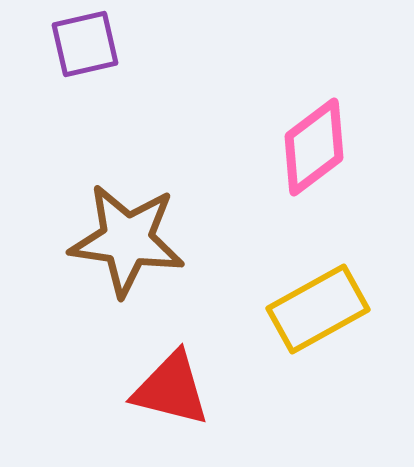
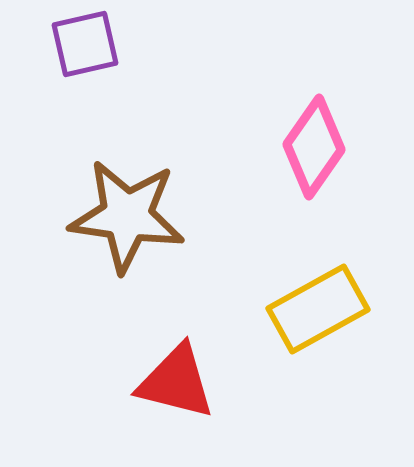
pink diamond: rotated 18 degrees counterclockwise
brown star: moved 24 px up
red triangle: moved 5 px right, 7 px up
